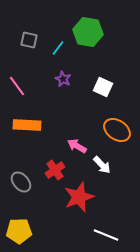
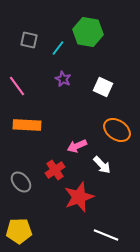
pink arrow: rotated 54 degrees counterclockwise
